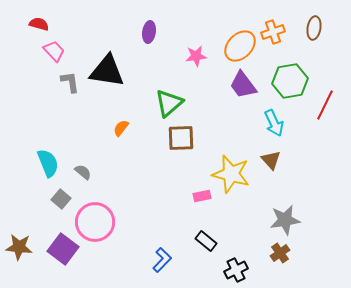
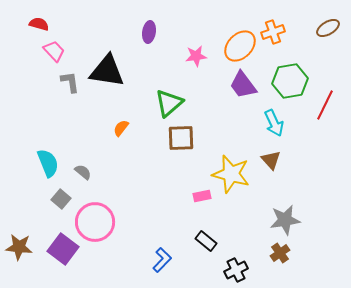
brown ellipse: moved 14 px right; rotated 50 degrees clockwise
